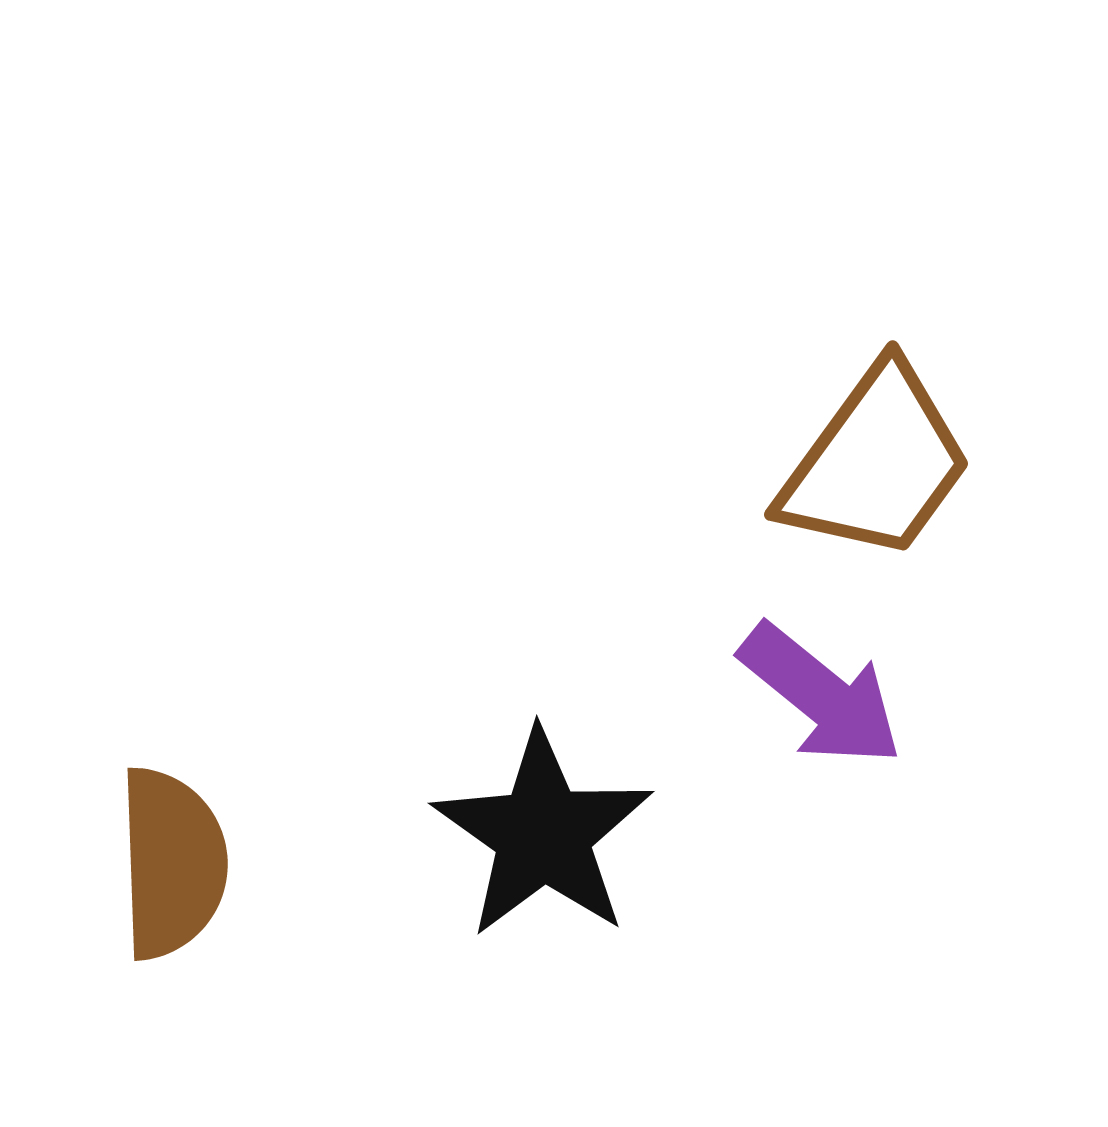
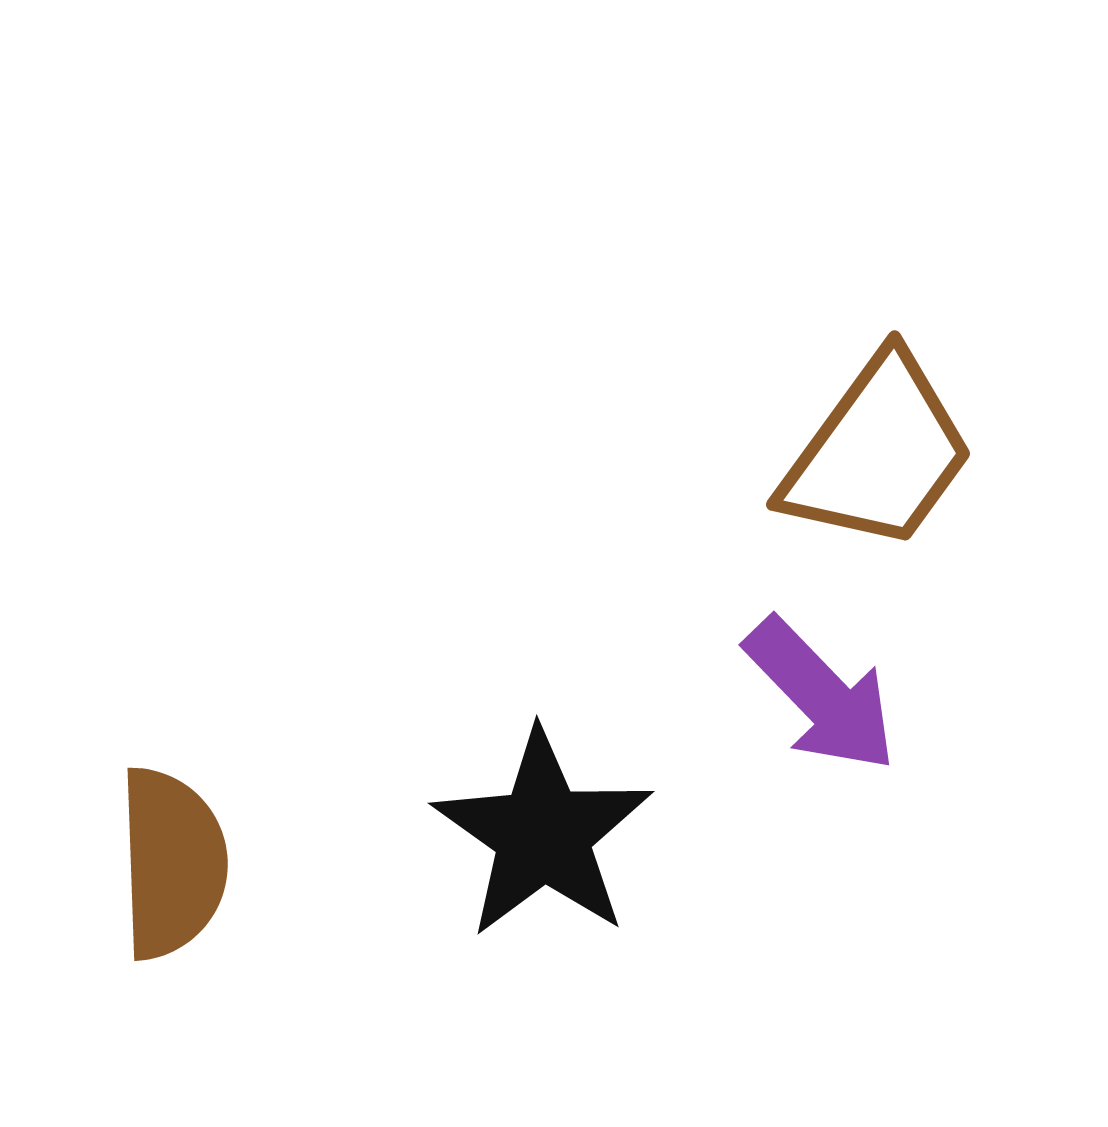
brown trapezoid: moved 2 px right, 10 px up
purple arrow: rotated 7 degrees clockwise
